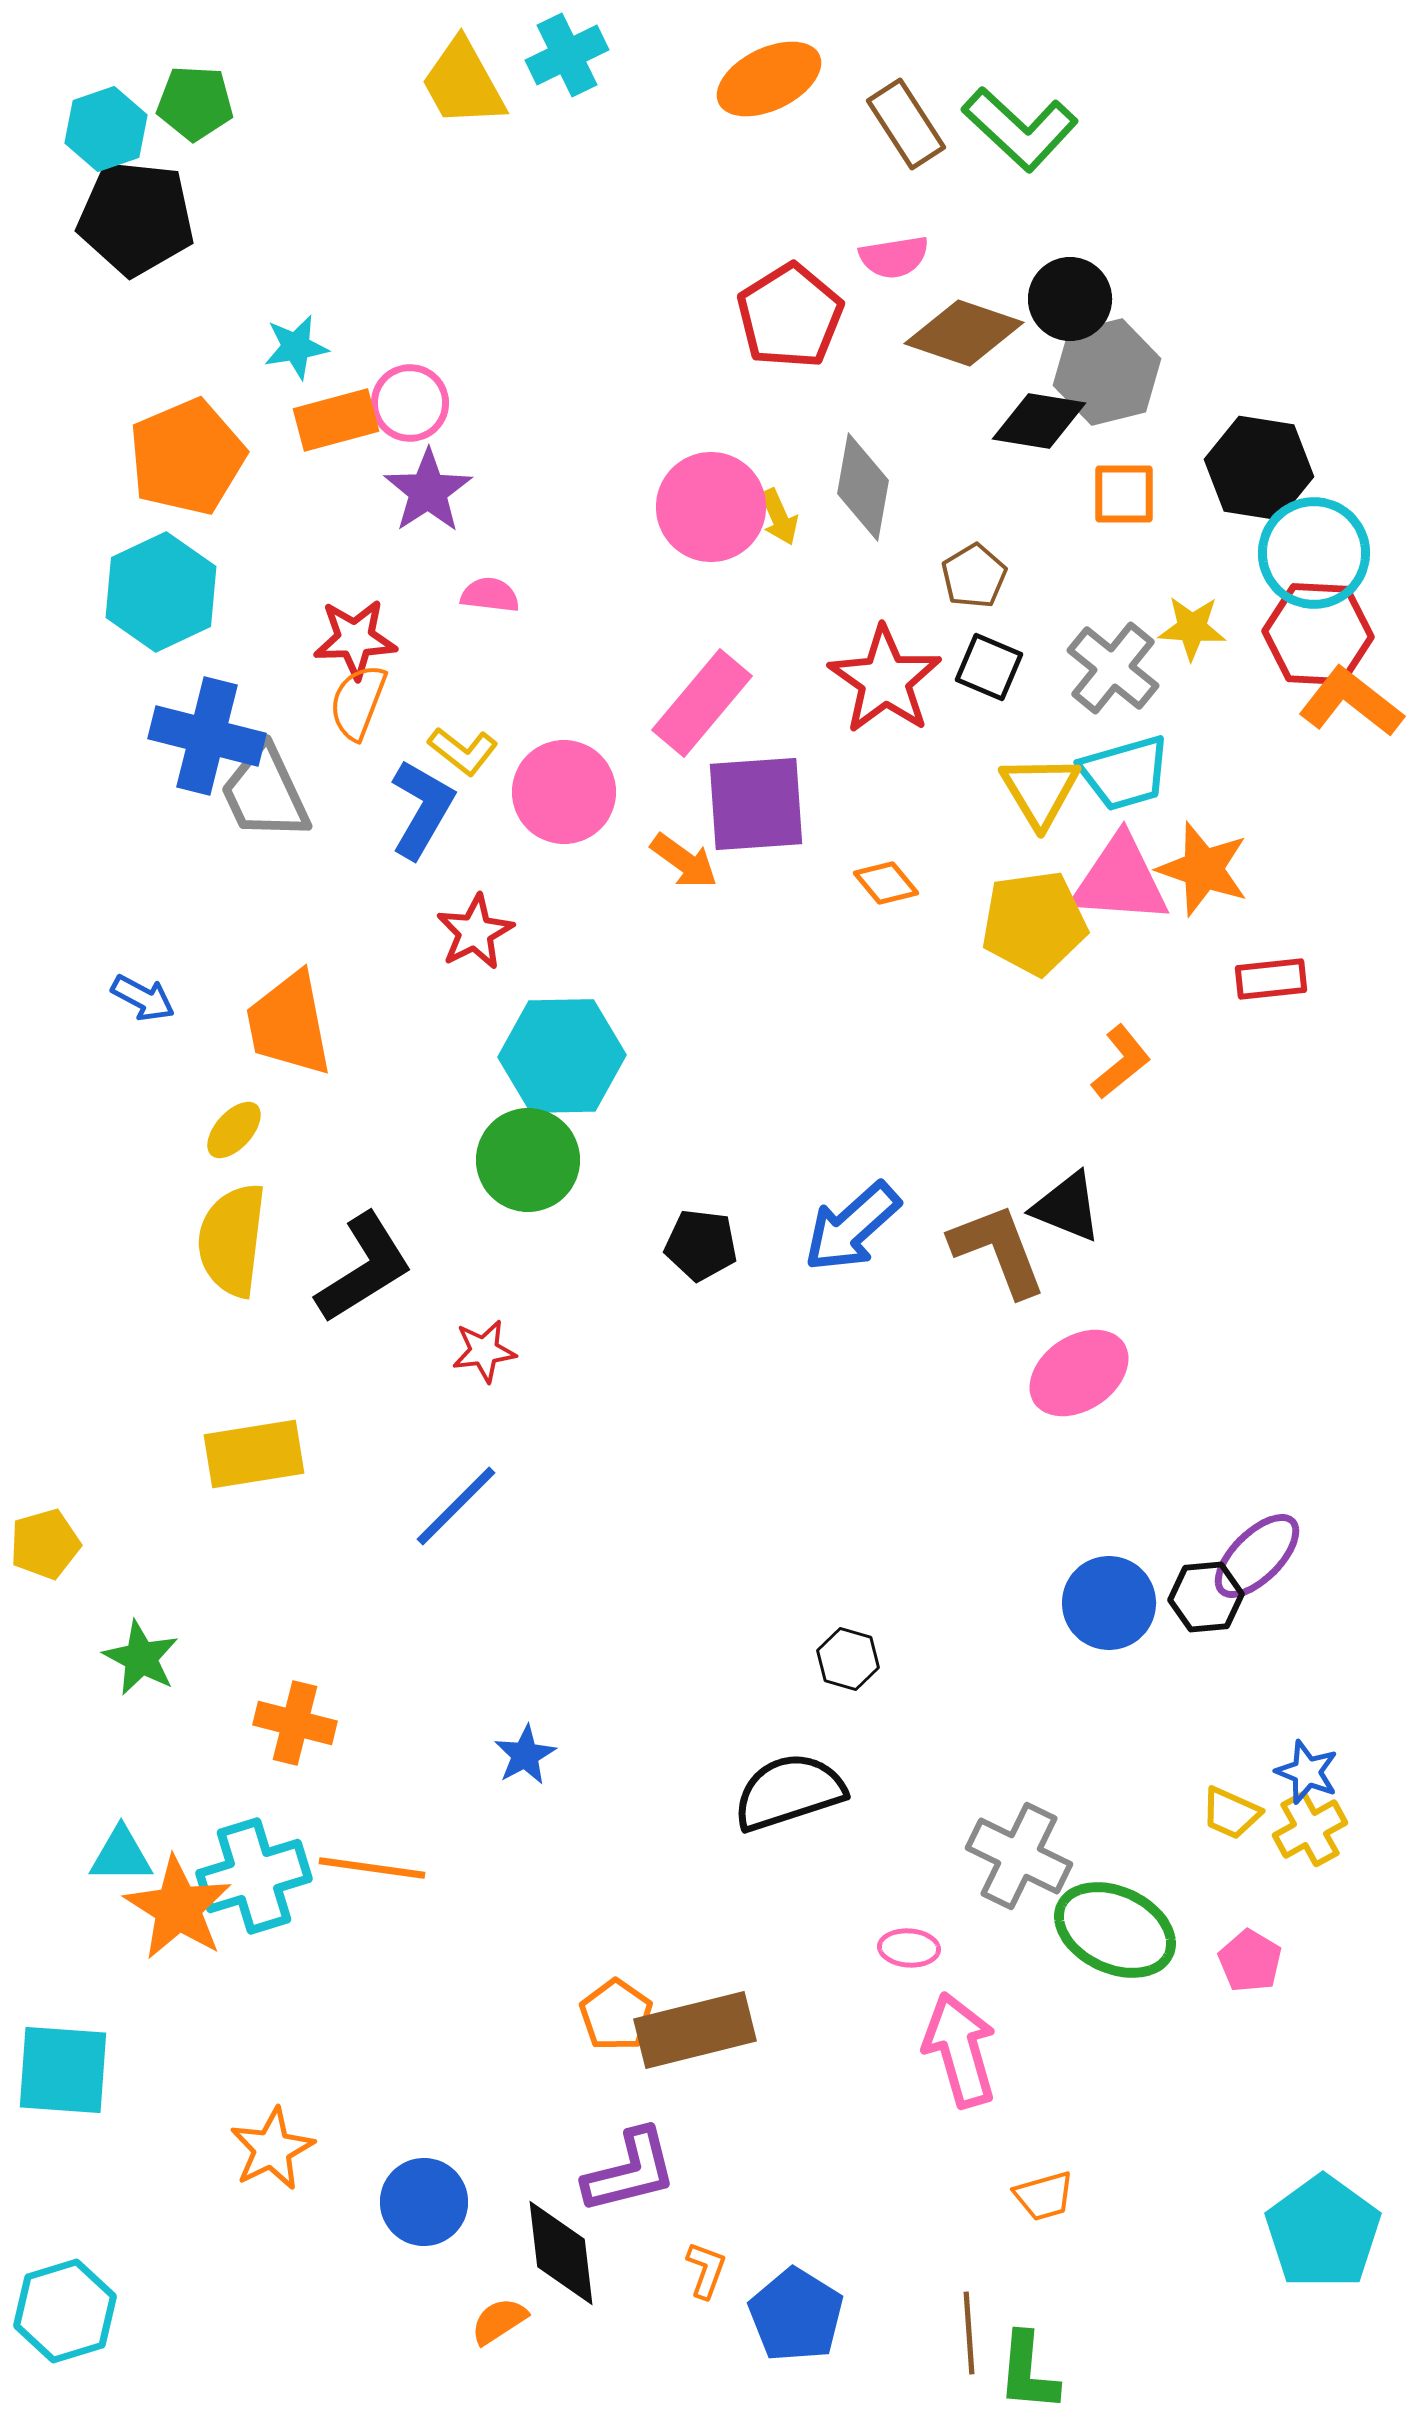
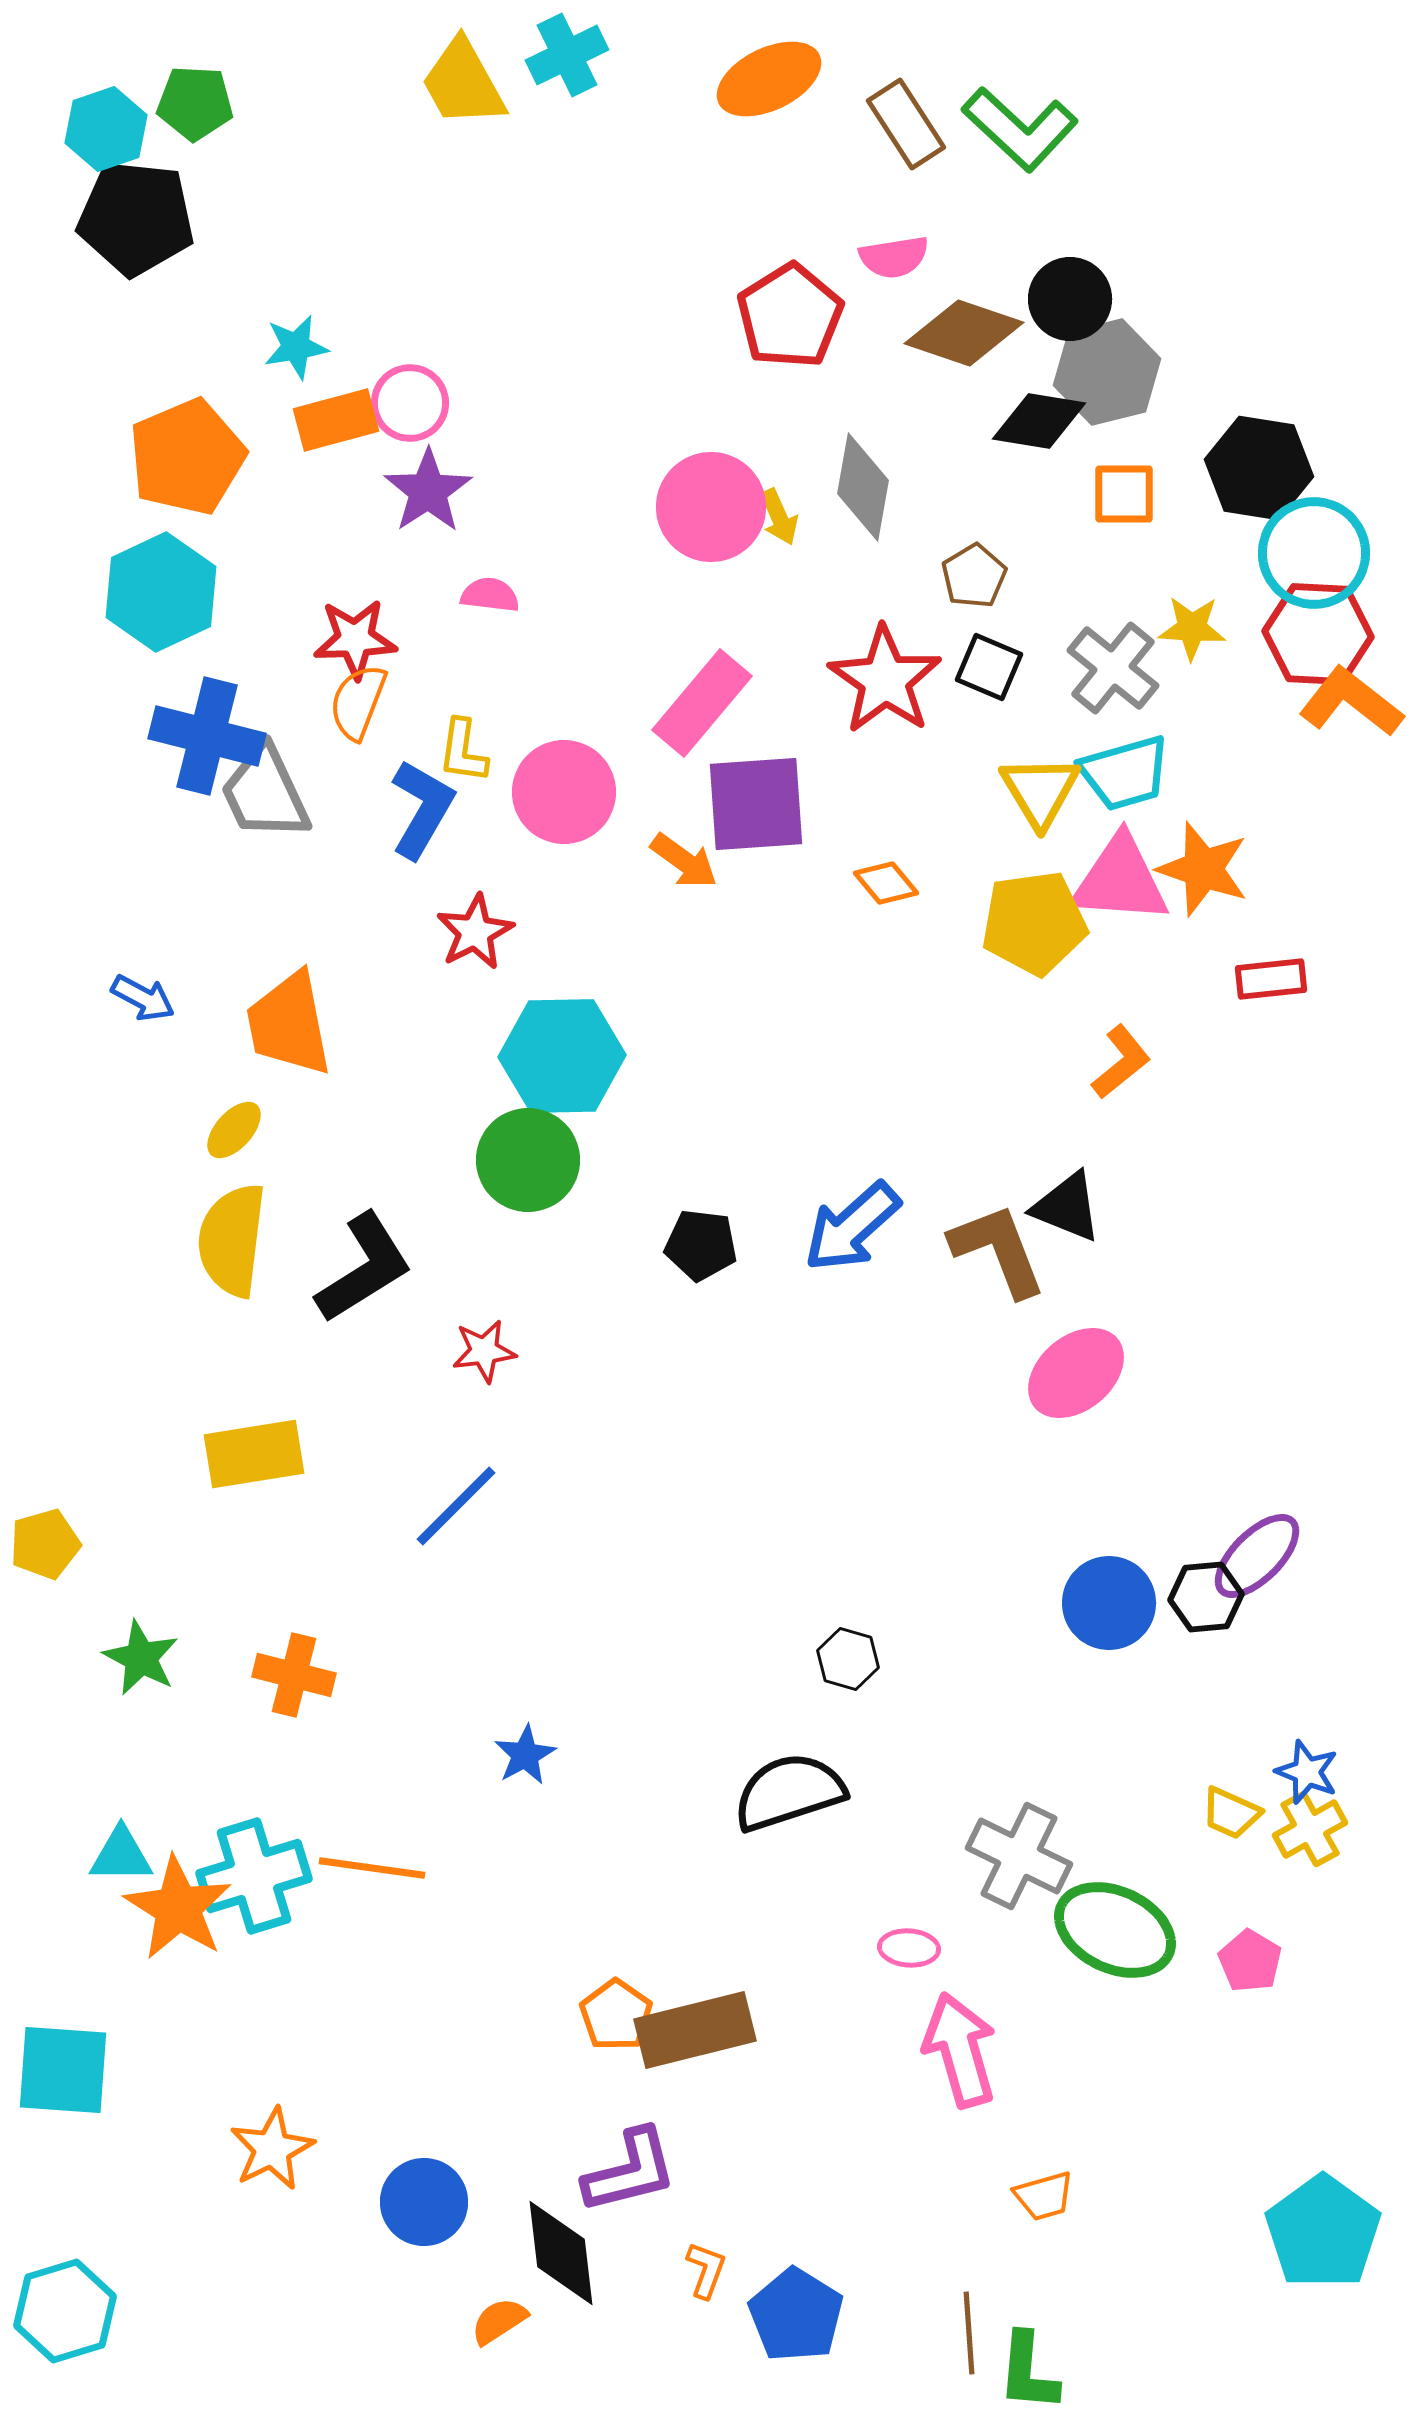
yellow L-shape at (463, 751): rotated 60 degrees clockwise
pink ellipse at (1079, 1373): moved 3 px left; rotated 6 degrees counterclockwise
orange cross at (295, 1723): moved 1 px left, 48 px up
